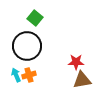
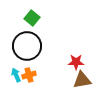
green square: moved 3 px left
